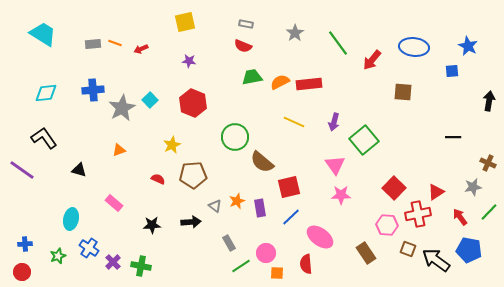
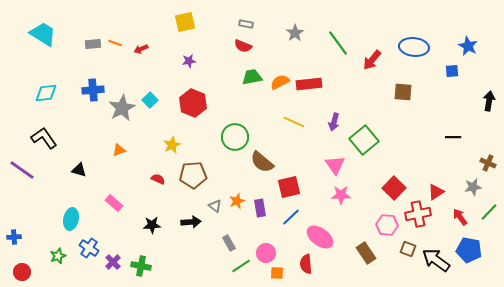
purple star at (189, 61): rotated 16 degrees counterclockwise
blue cross at (25, 244): moved 11 px left, 7 px up
